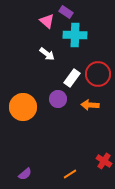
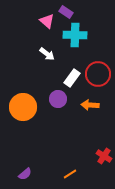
red cross: moved 5 px up
